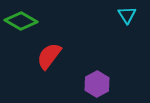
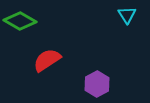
green diamond: moved 1 px left
red semicircle: moved 2 px left, 4 px down; rotated 20 degrees clockwise
